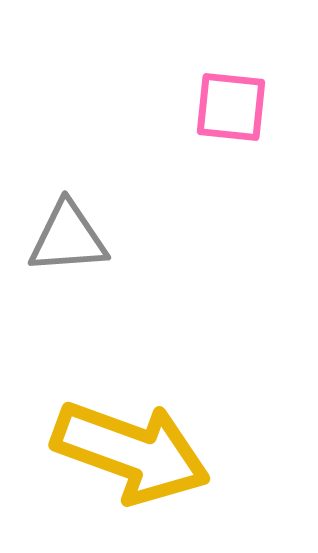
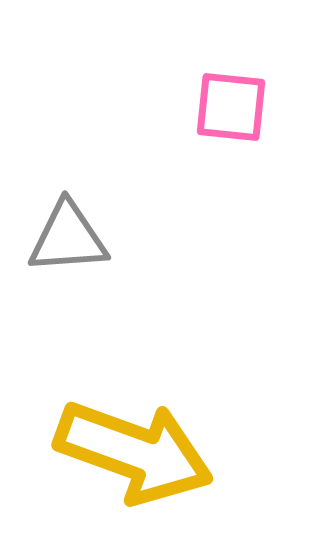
yellow arrow: moved 3 px right
